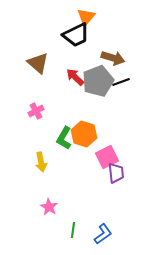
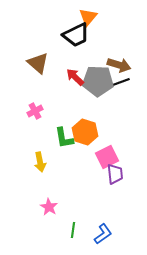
orange triangle: moved 2 px right
brown arrow: moved 6 px right, 7 px down
gray pentagon: rotated 24 degrees clockwise
pink cross: moved 1 px left
orange hexagon: moved 1 px right, 2 px up
green L-shape: rotated 40 degrees counterclockwise
yellow arrow: moved 1 px left
purple trapezoid: moved 1 px left, 1 px down
